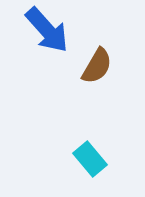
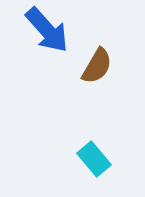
cyan rectangle: moved 4 px right
